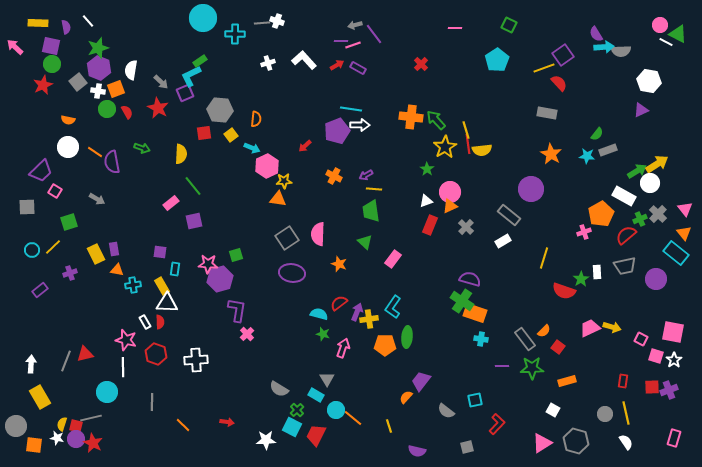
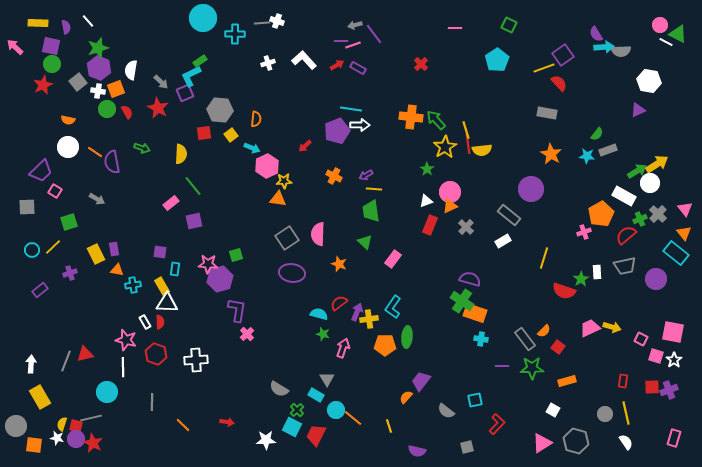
purple triangle at (641, 110): moved 3 px left
